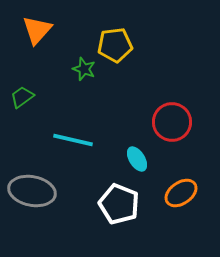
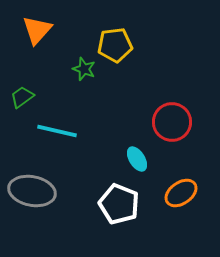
cyan line: moved 16 px left, 9 px up
